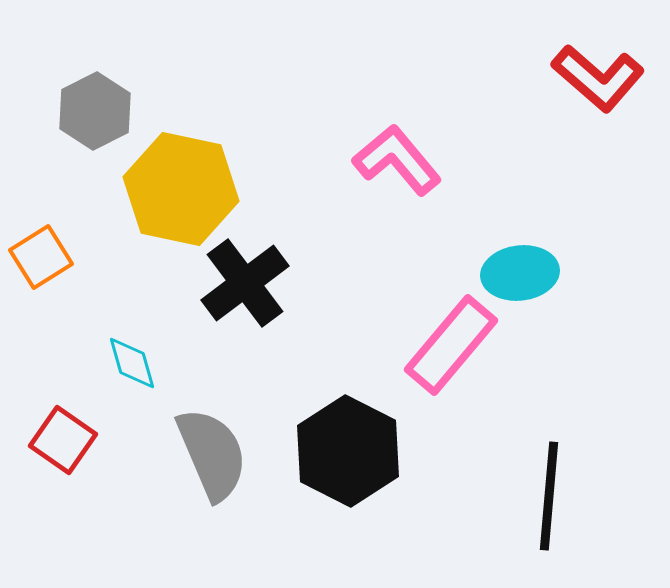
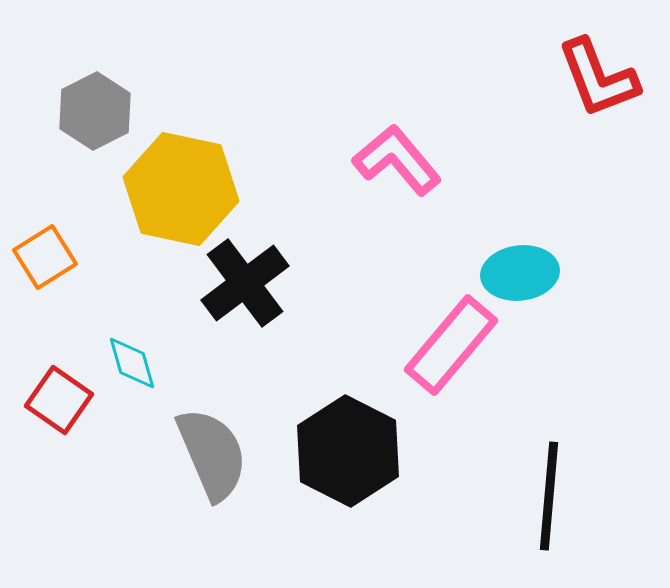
red L-shape: rotated 28 degrees clockwise
orange square: moved 4 px right
red square: moved 4 px left, 40 px up
